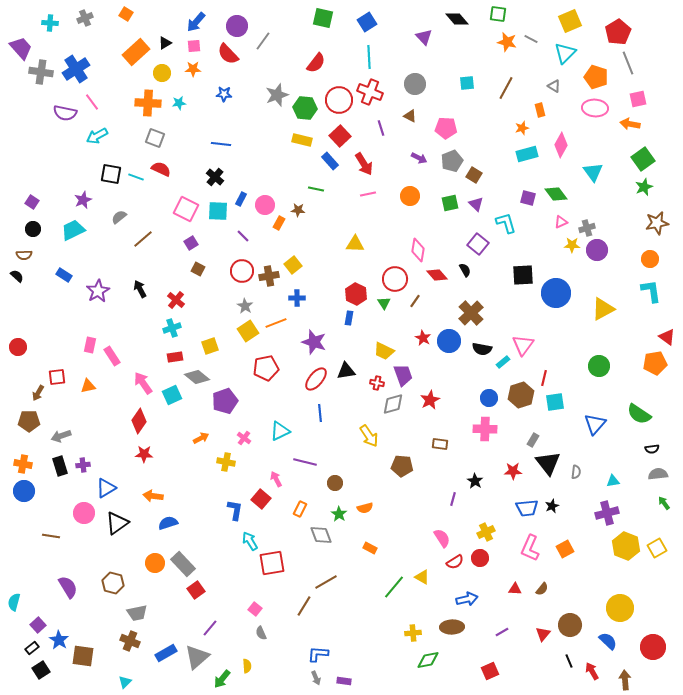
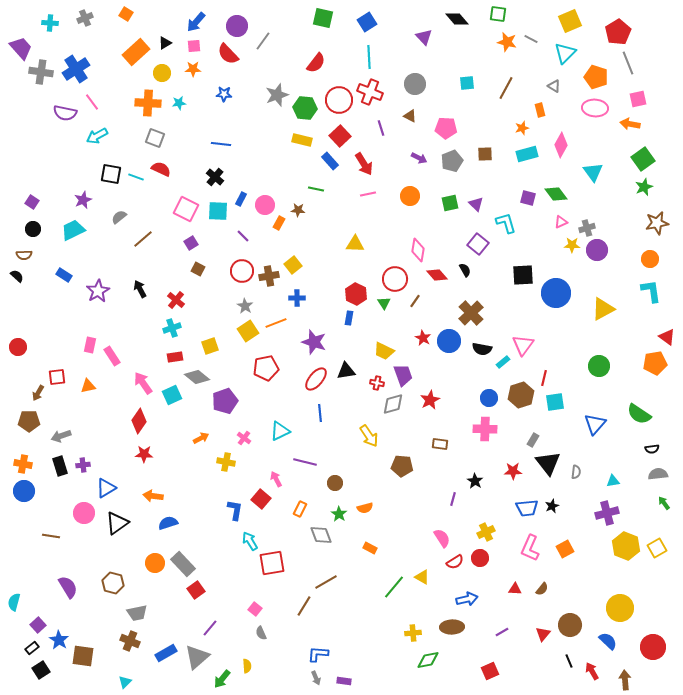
brown square at (474, 175): moved 11 px right, 21 px up; rotated 35 degrees counterclockwise
